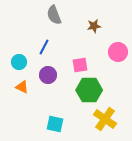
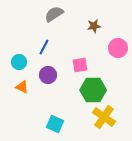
gray semicircle: moved 1 px up; rotated 78 degrees clockwise
pink circle: moved 4 px up
green hexagon: moved 4 px right
yellow cross: moved 1 px left, 2 px up
cyan square: rotated 12 degrees clockwise
